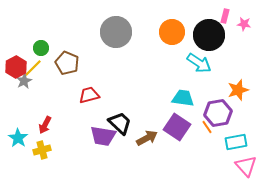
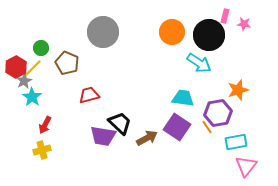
gray circle: moved 13 px left
cyan star: moved 14 px right, 41 px up
pink triangle: rotated 20 degrees clockwise
